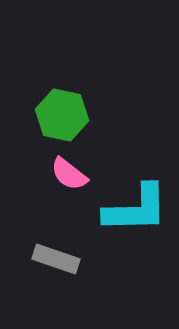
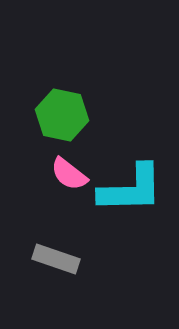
cyan L-shape: moved 5 px left, 20 px up
